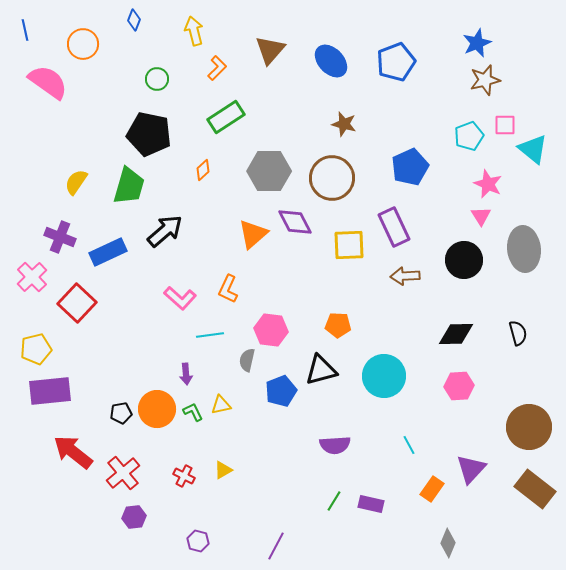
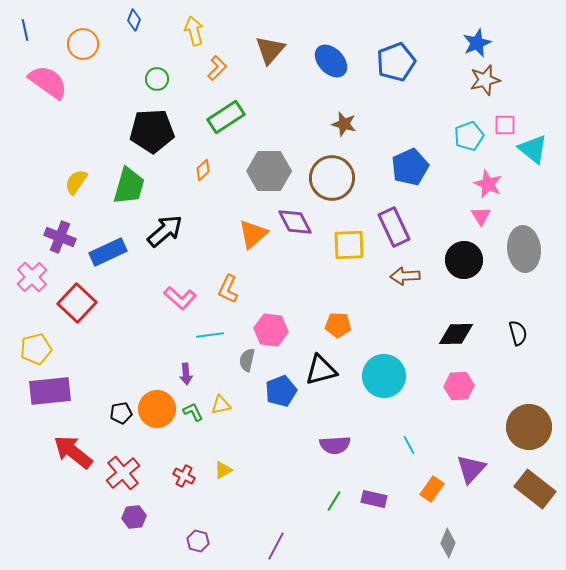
black pentagon at (149, 134): moved 3 px right, 3 px up; rotated 15 degrees counterclockwise
purple rectangle at (371, 504): moved 3 px right, 5 px up
